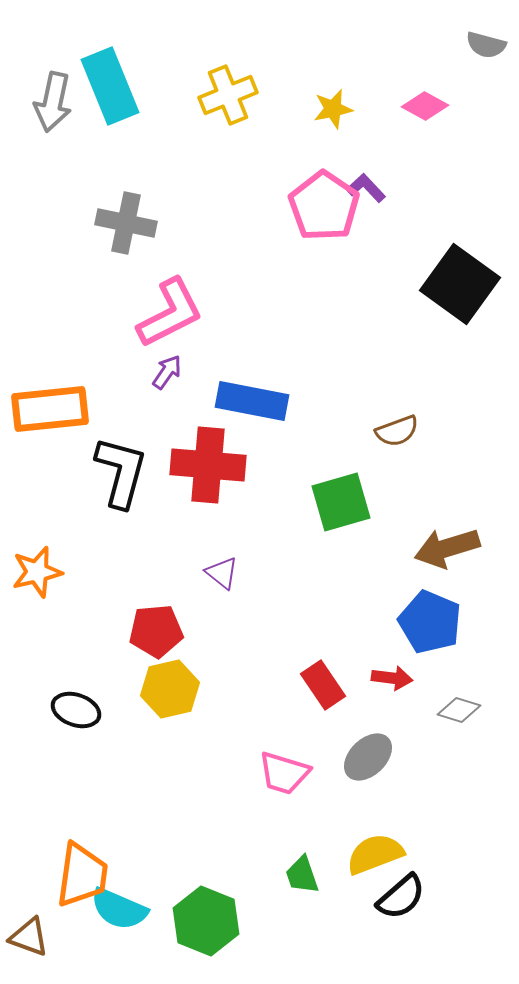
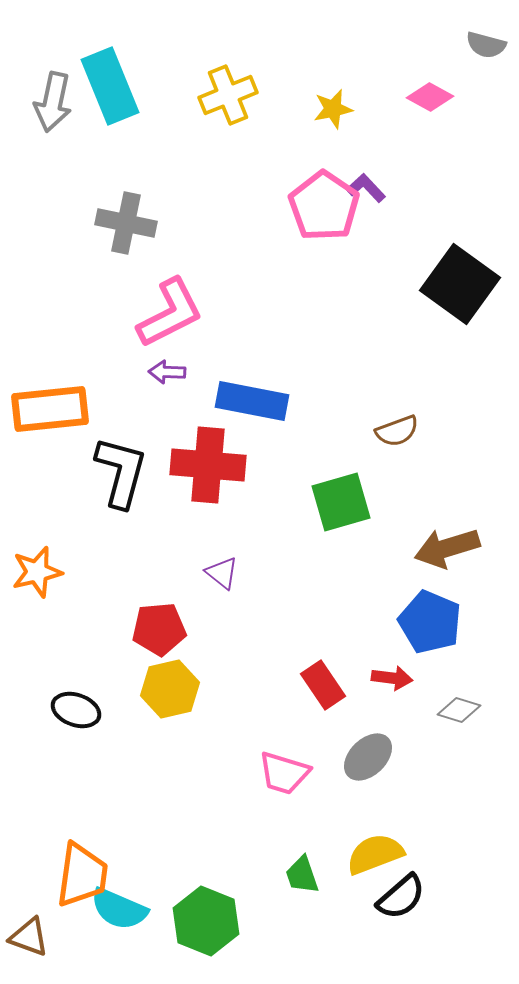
pink diamond: moved 5 px right, 9 px up
purple arrow: rotated 123 degrees counterclockwise
red pentagon: moved 3 px right, 2 px up
